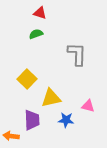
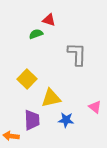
red triangle: moved 9 px right, 7 px down
pink triangle: moved 7 px right, 1 px down; rotated 24 degrees clockwise
